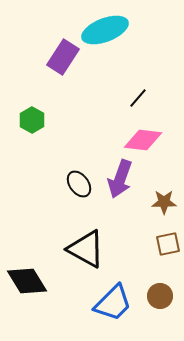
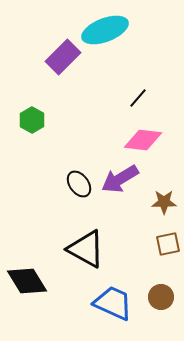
purple rectangle: rotated 12 degrees clockwise
purple arrow: rotated 39 degrees clockwise
brown circle: moved 1 px right, 1 px down
blue trapezoid: rotated 111 degrees counterclockwise
